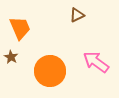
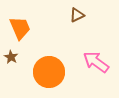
orange circle: moved 1 px left, 1 px down
